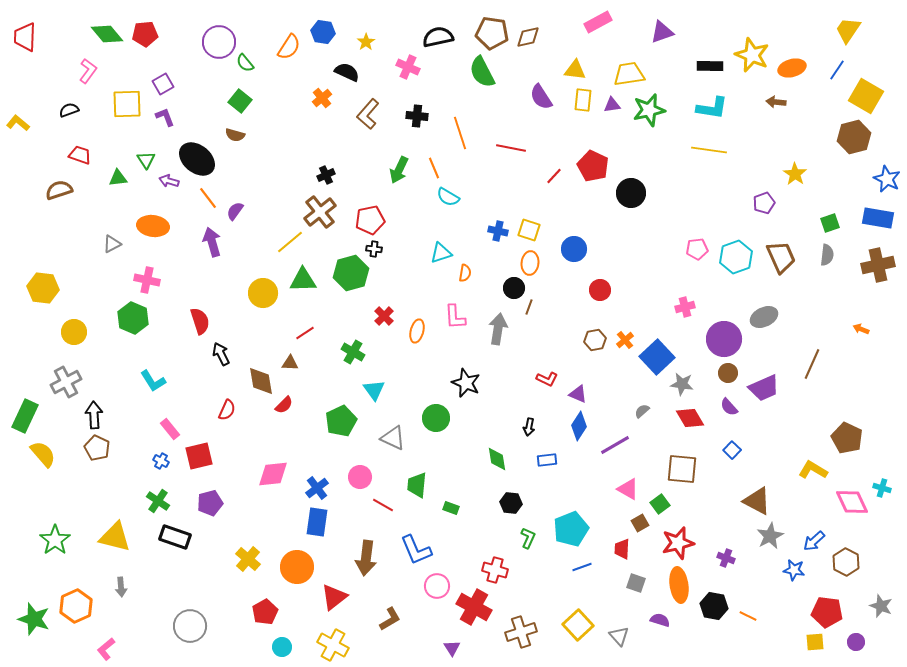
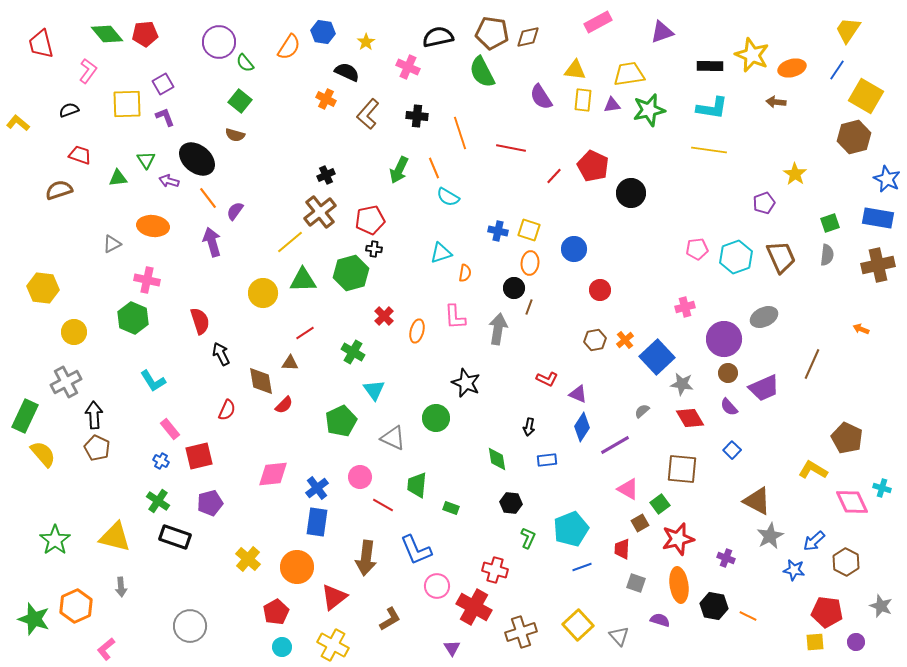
red trapezoid at (25, 37): moved 16 px right, 7 px down; rotated 16 degrees counterclockwise
orange cross at (322, 98): moved 4 px right, 1 px down; rotated 24 degrees counterclockwise
blue diamond at (579, 426): moved 3 px right, 1 px down
red star at (678, 543): moved 4 px up
red pentagon at (265, 612): moved 11 px right
